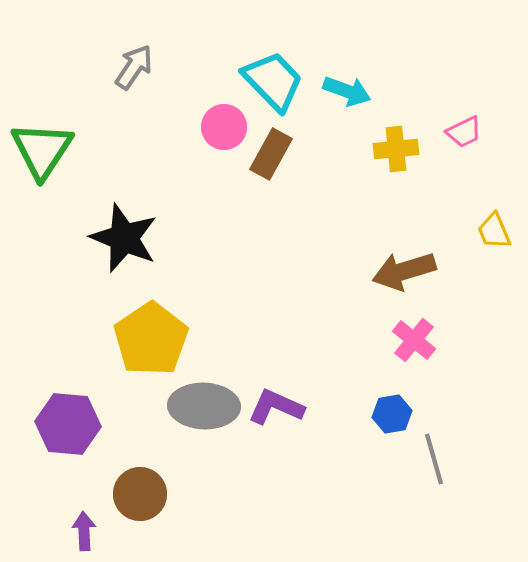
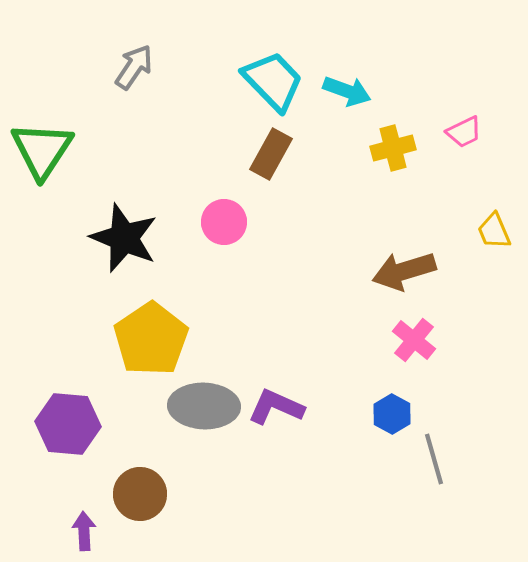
pink circle: moved 95 px down
yellow cross: moved 3 px left, 1 px up; rotated 9 degrees counterclockwise
blue hexagon: rotated 21 degrees counterclockwise
